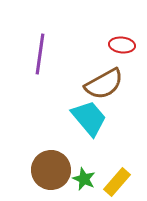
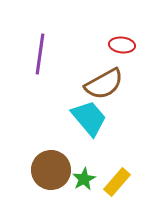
green star: rotated 20 degrees clockwise
